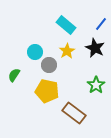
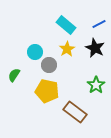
blue line: moved 2 px left; rotated 24 degrees clockwise
yellow star: moved 2 px up
brown rectangle: moved 1 px right, 1 px up
